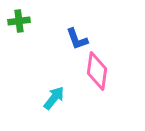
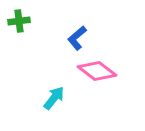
blue L-shape: moved 1 px up; rotated 70 degrees clockwise
pink diamond: rotated 60 degrees counterclockwise
